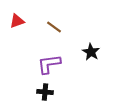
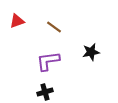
black star: rotated 30 degrees clockwise
purple L-shape: moved 1 px left, 3 px up
black cross: rotated 21 degrees counterclockwise
